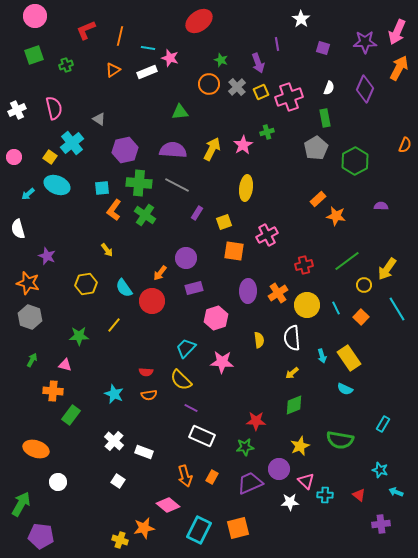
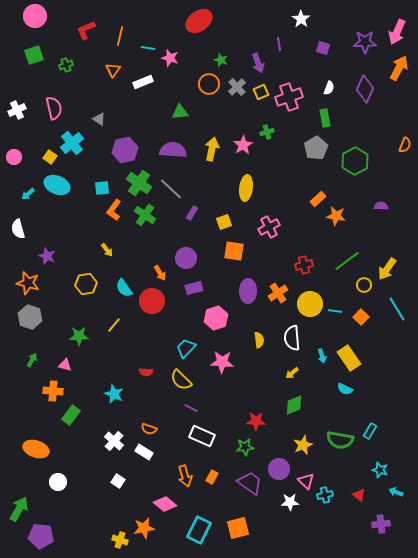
purple line at (277, 44): moved 2 px right
orange triangle at (113, 70): rotated 21 degrees counterclockwise
white rectangle at (147, 72): moved 4 px left, 10 px down
yellow arrow at (212, 149): rotated 15 degrees counterclockwise
green cross at (139, 183): rotated 30 degrees clockwise
gray line at (177, 185): moved 6 px left, 4 px down; rotated 15 degrees clockwise
purple rectangle at (197, 213): moved 5 px left
pink cross at (267, 235): moved 2 px right, 8 px up
orange arrow at (160, 273): rotated 70 degrees counterclockwise
yellow circle at (307, 305): moved 3 px right, 1 px up
cyan line at (336, 308): moved 1 px left, 3 px down; rotated 56 degrees counterclockwise
orange semicircle at (149, 395): moved 34 px down; rotated 28 degrees clockwise
cyan rectangle at (383, 424): moved 13 px left, 7 px down
yellow star at (300, 446): moved 3 px right, 1 px up
white rectangle at (144, 452): rotated 12 degrees clockwise
purple trapezoid at (250, 483): rotated 60 degrees clockwise
cyan cross at (325, 495): rotated 14 degrees counterclockwise
green arrow at (21, 504): moved 2 px left, 5 px down
pink diamond at (168, 505): moved 3 px left, 1 px up
